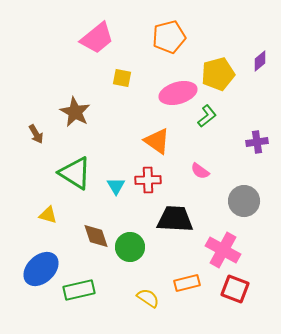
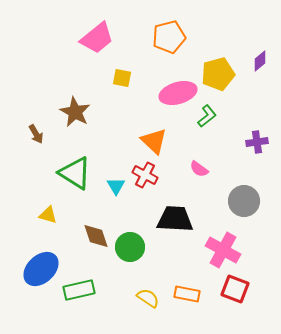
orange triangle: moved 3 px left; rotated 8 degrees clockwise
pink semicircle: moved 1 px left, 2 px up
red cross: moved 3 px left, 5 px up; rotated 30 degrees clockwise
orange rectangle: moved 11 px down; rotated 25 degrees clockwise
